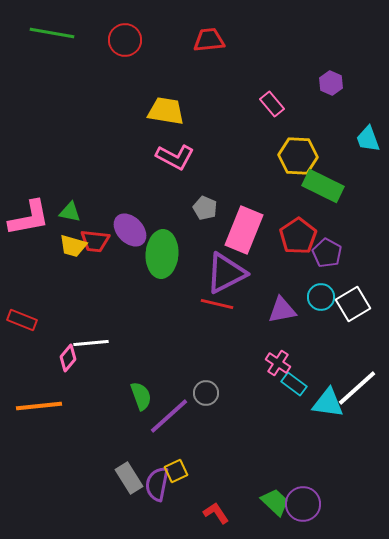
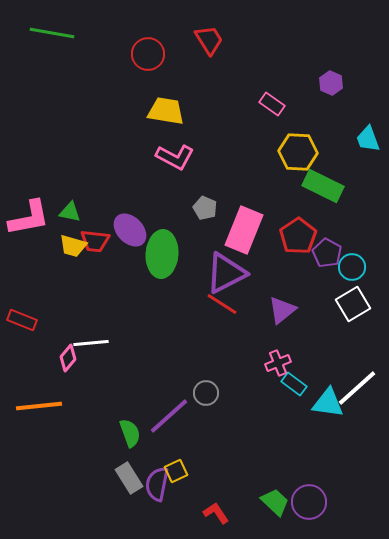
red circle at (125, 40): moved 23 px right, 14 px down
red trapezoid at (209, 40): rotated 64 degrees clockwise
pink rectangle at (272, 104): rotated 15 degrees counterclockwise
yellow hexagon at (298, 156): moved 4 px up
cyan circle at (321, 297): moved 31 px right, 30 px up
red line at (217, 304): moved 5 px right; rotated 20 degrees clockwise
purple triangle at (282, 310): rotated 28 degrees counterclockwise
pink cross at (278, 363): rotated 35 degrees clockwise
green semicircle at (141, 396): moved 11 px left, 37 px down
purple circle at (303, 504): moved 6 px right, 2 px up
